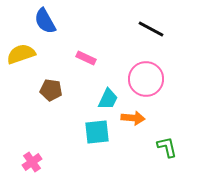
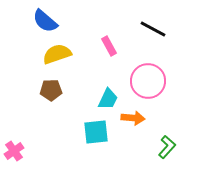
blue semicircle: rotated 20 degrees counterclockwise
black line: moved 2 px right
yellow semicircle: moved 36 px right
pink rectangle: moved 23 px right, 12 px up; rotated 36 degrees clockwise
pink circle: moved 2 px right, 2 px down
brown pentagon: rotated 10 degrees counterclockwise
cyan square: moved 1 px left
green L-shape: rotated 55 degrees clockwise
pink cross: moved 18 px left, 11 px up
